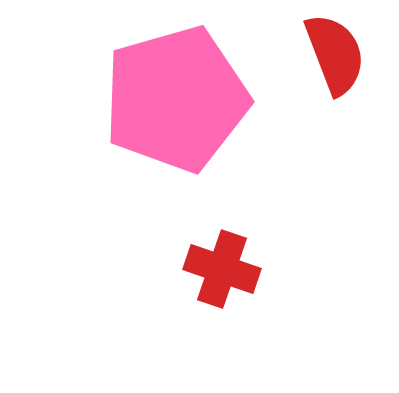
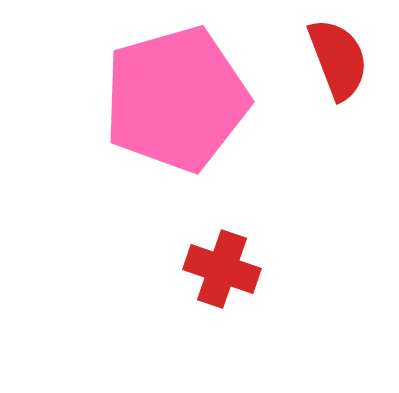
red semicircle: moved 3 px right, 5 px down
